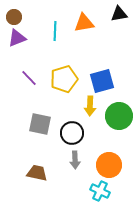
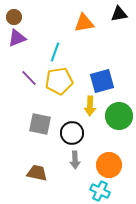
cyan line: moved 21 px down; rotated 18 degrees clockwise
yellow pentagon: moved 5 px left, 2 px down; rotated 8 degrees clockwise
